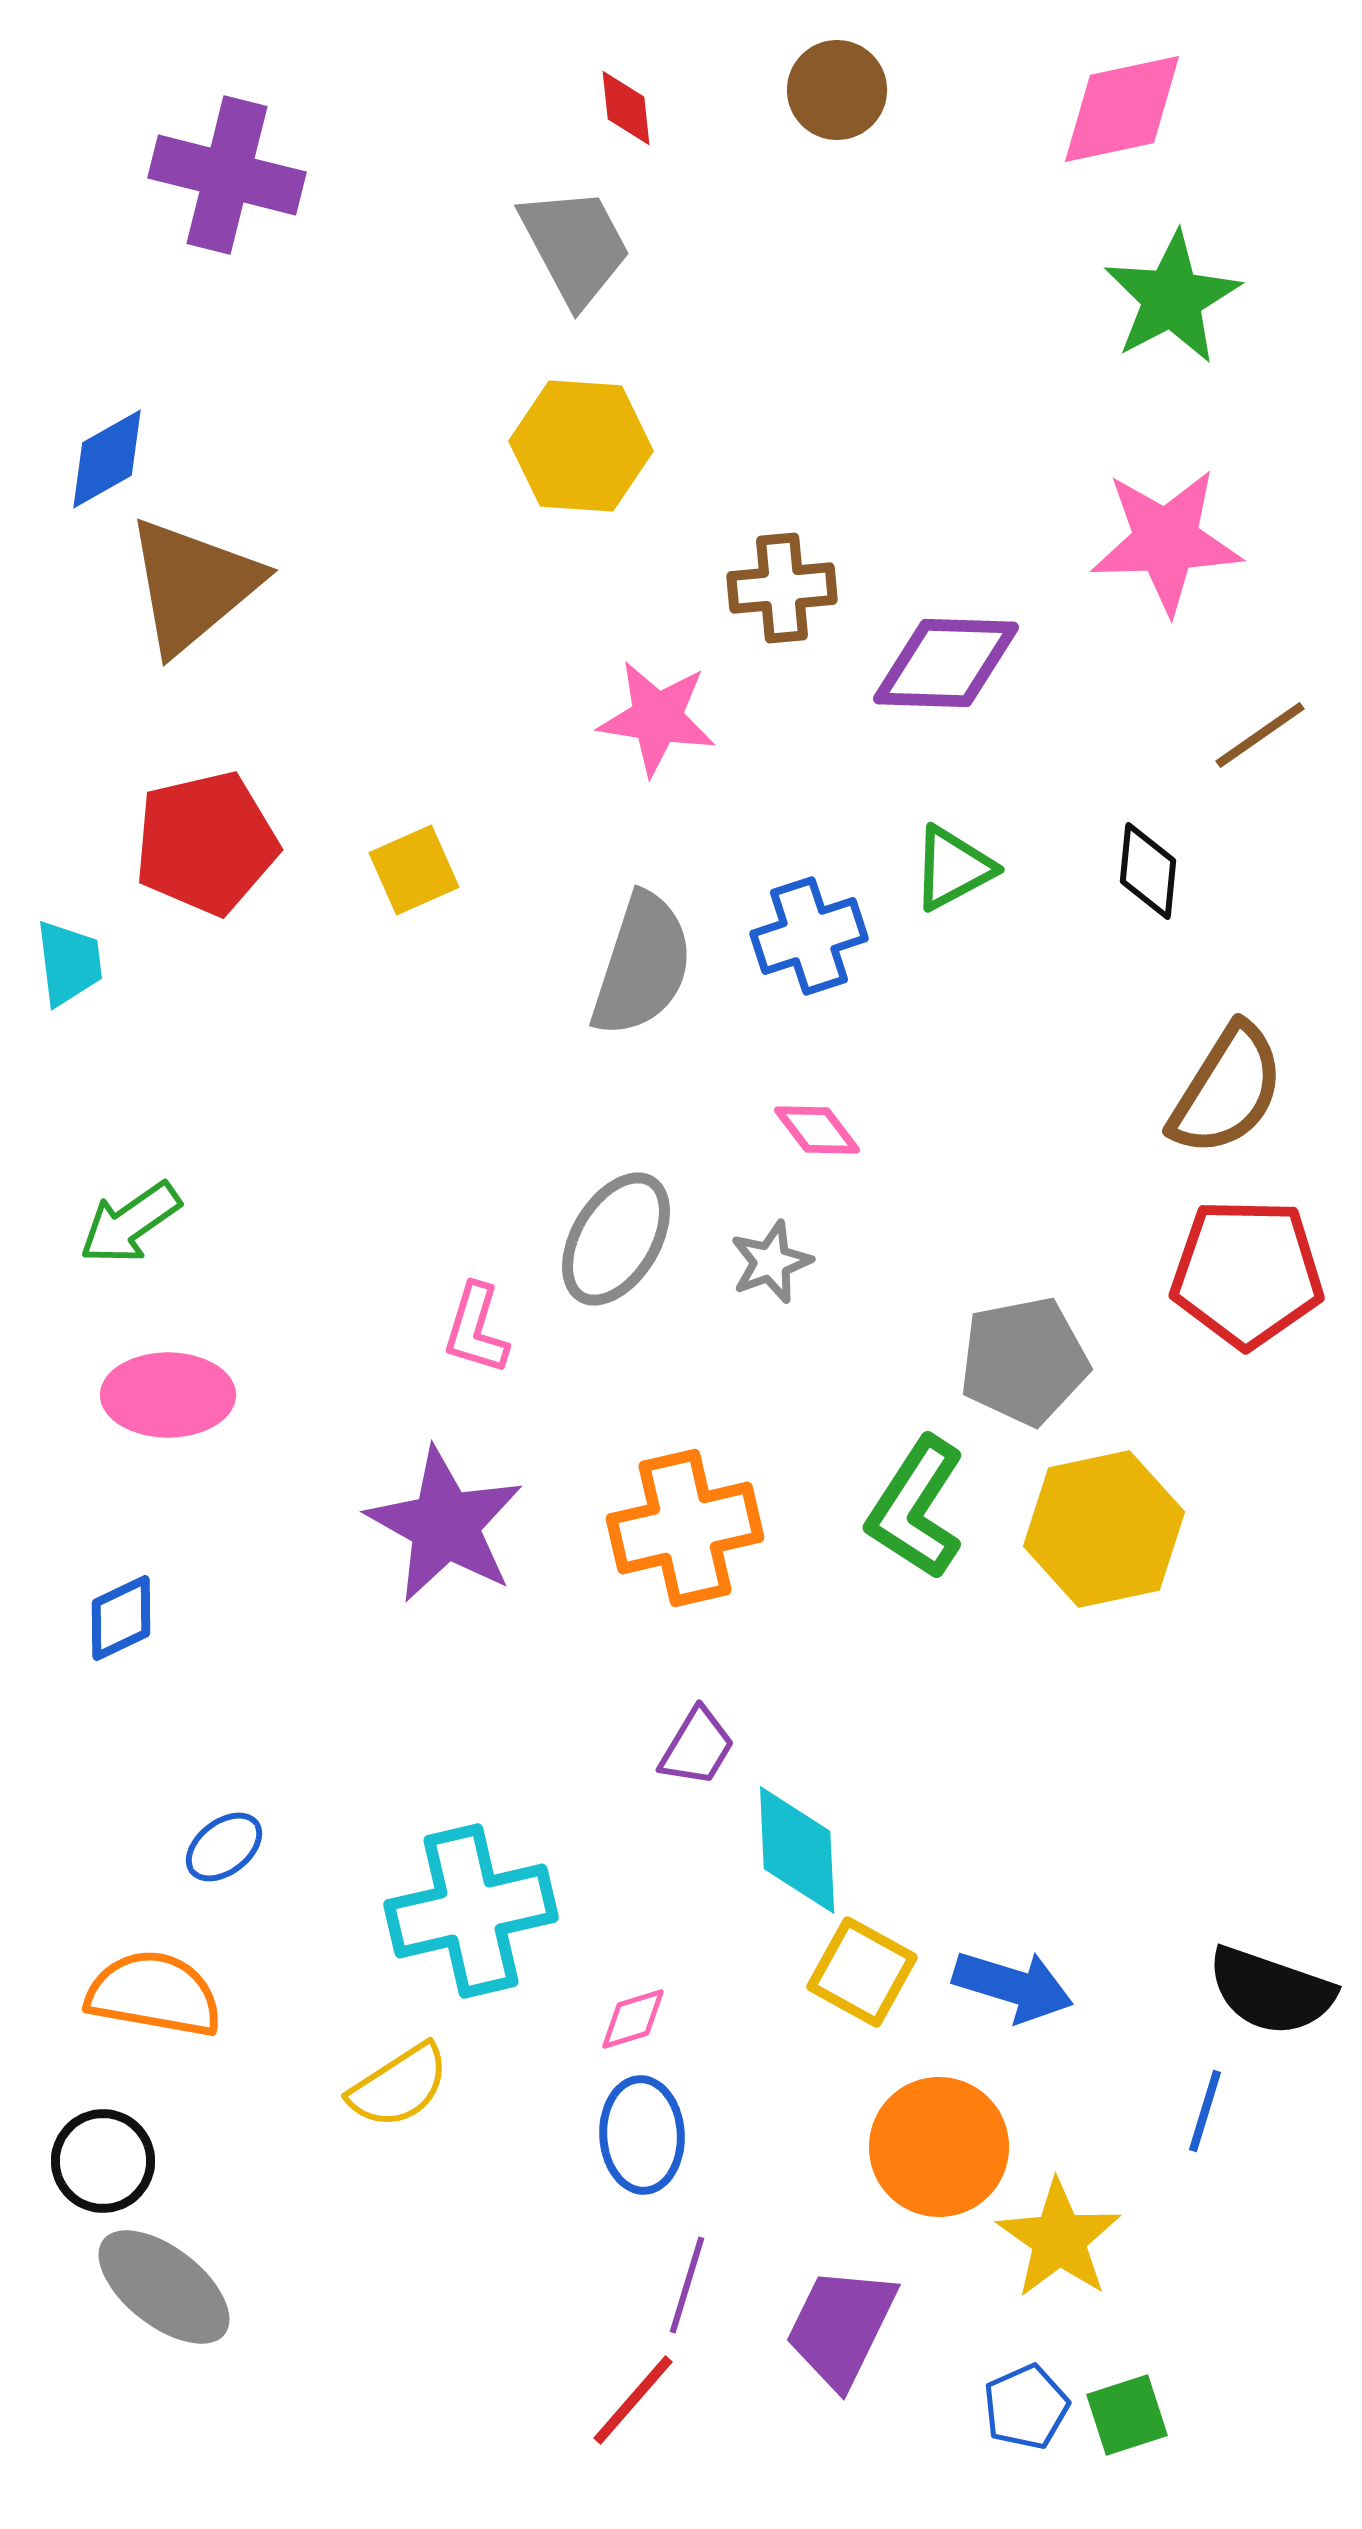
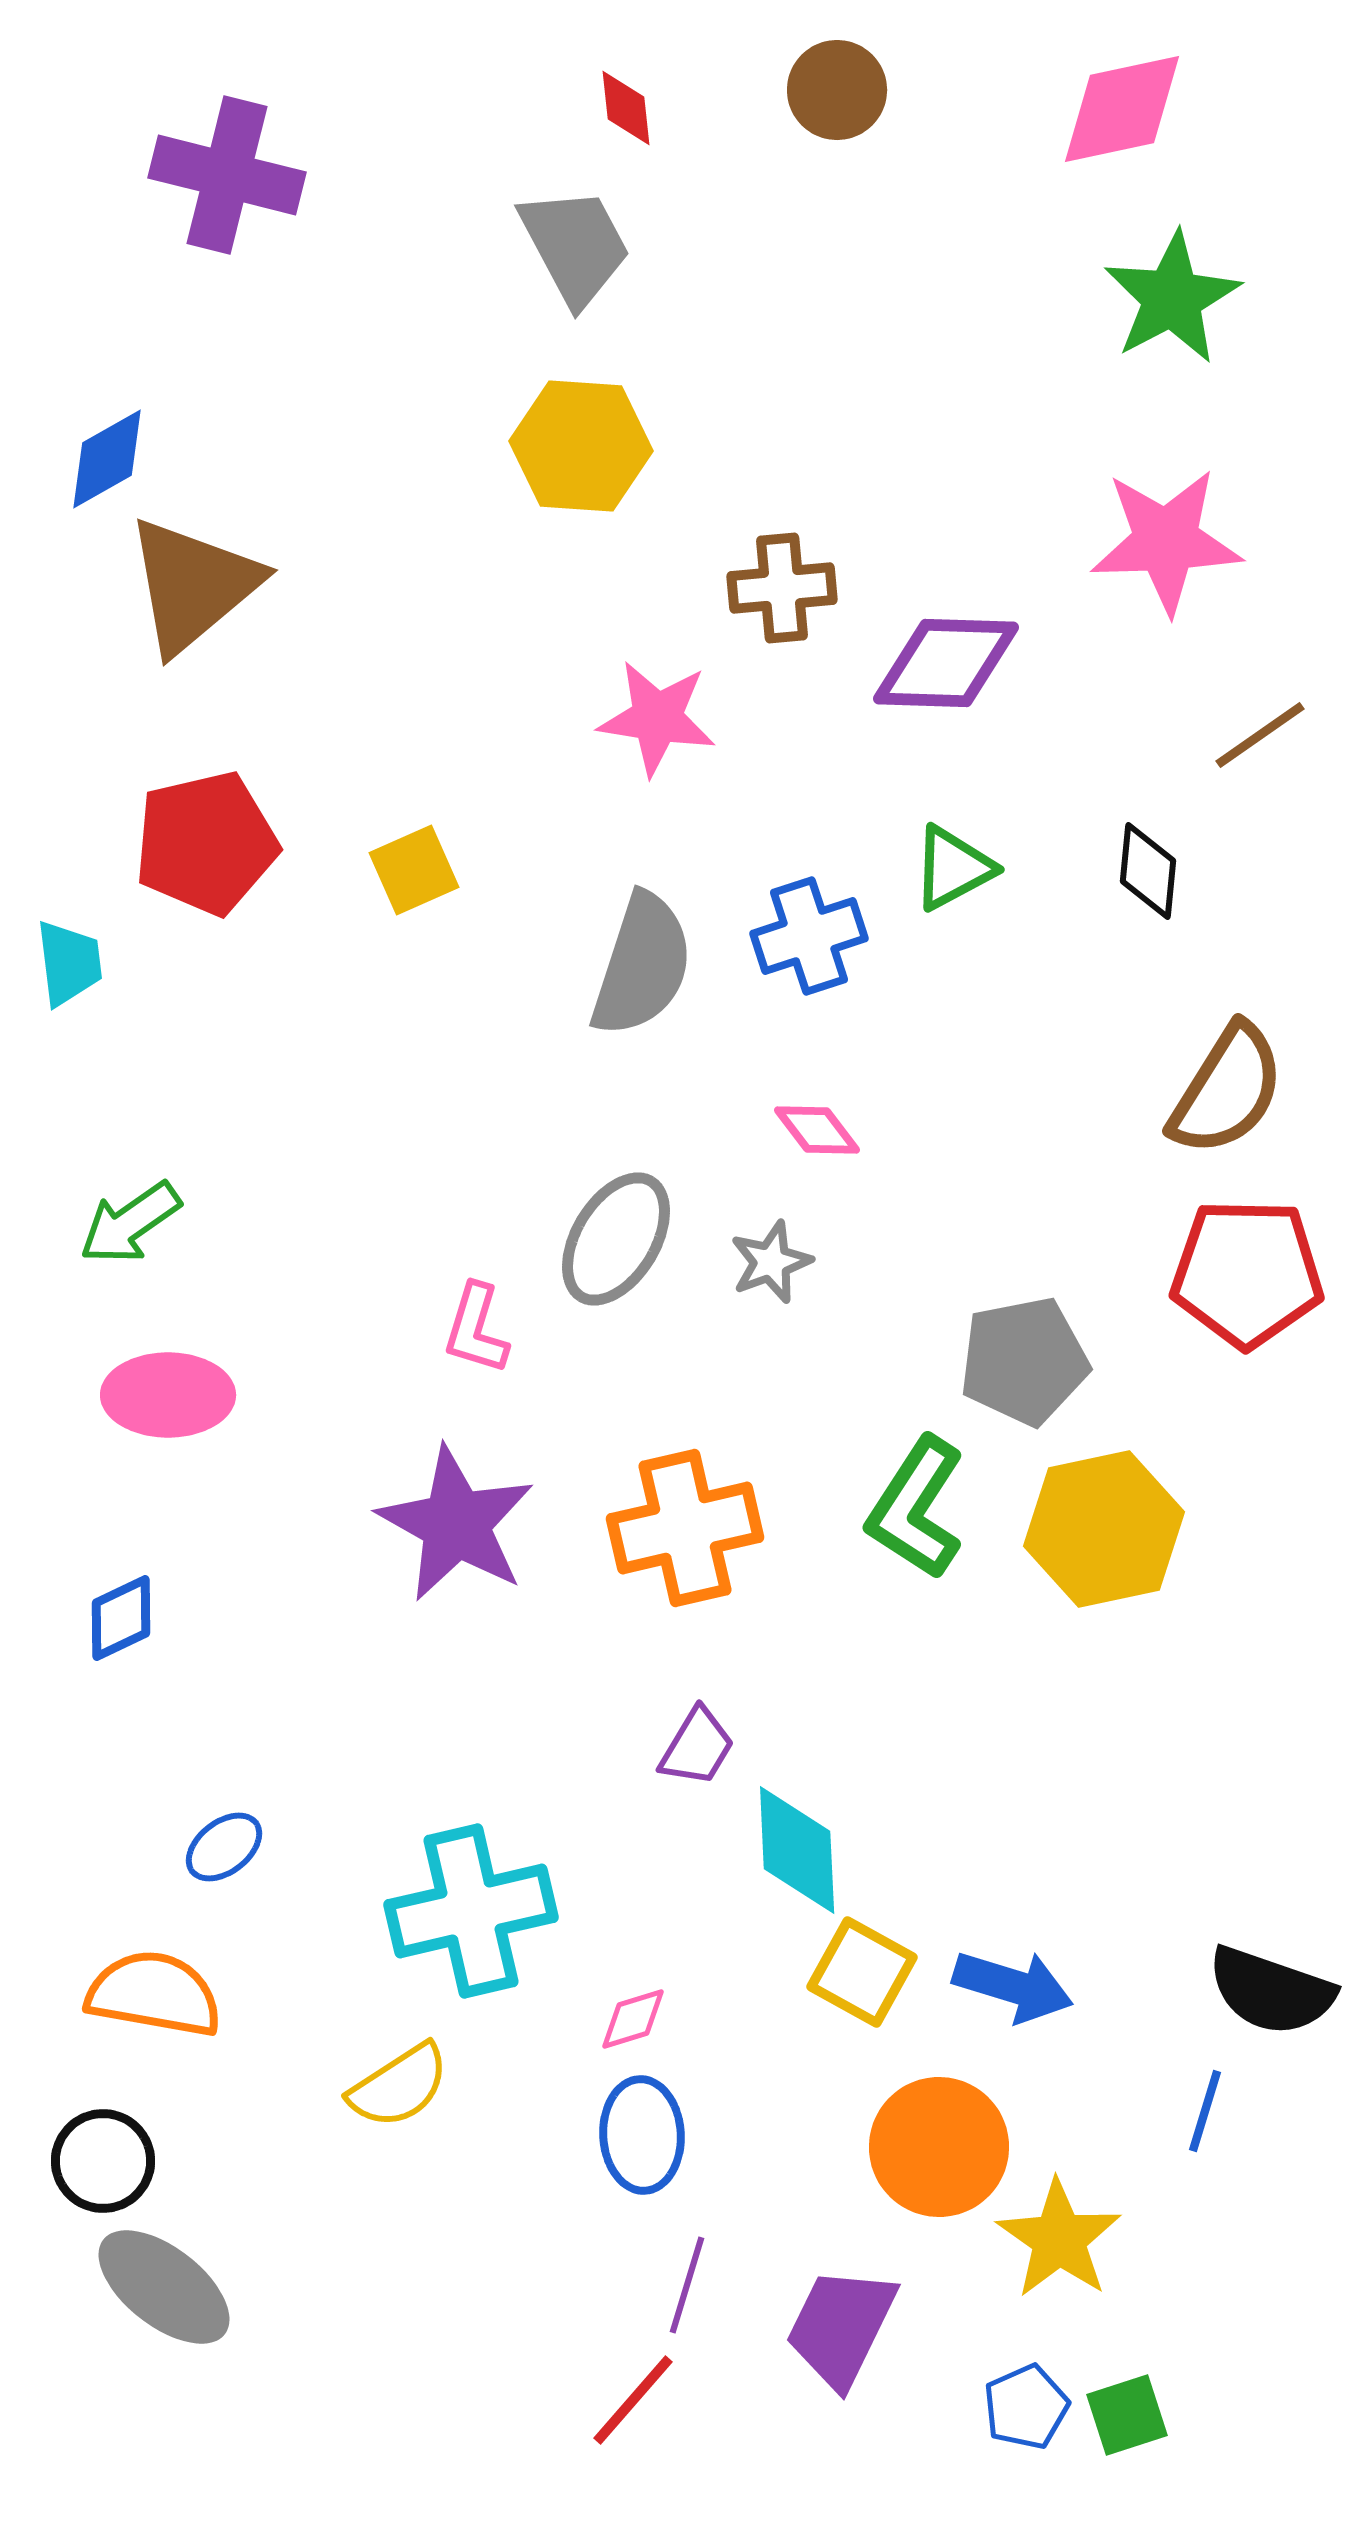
purple star at (445, 1525): moved 11 px right, 1 px up
